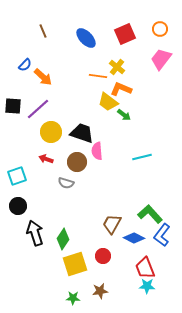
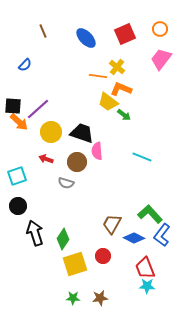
orange arrow: moved 24 px left, 45 px down
cyan line: rotated 36 degrees clockwise
brown star: moved 7 px down
